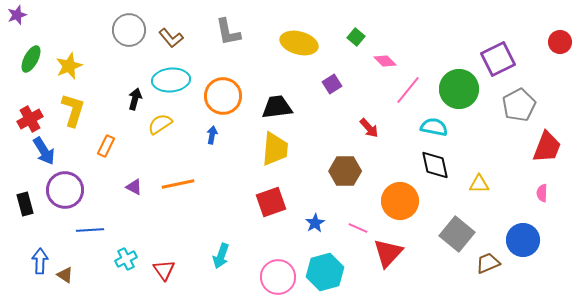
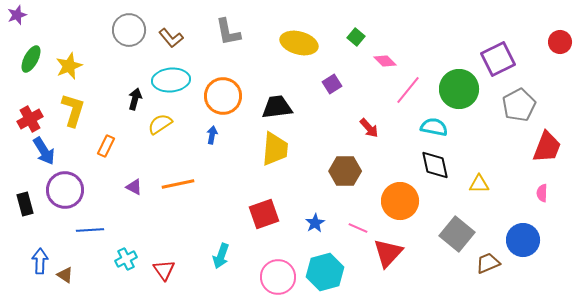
red square at (271, 202): moved 7 px left, 12 px down
